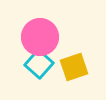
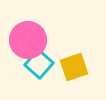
pink circle: moved 12 px left, 3 px down
